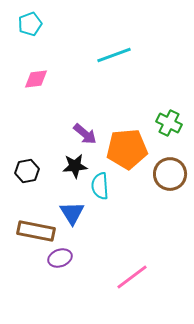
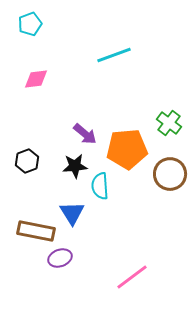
green cross: rotated 10 degrees clockwise
black hexagon: moved 10 px up; rotated 10 degrees counterclockwise
